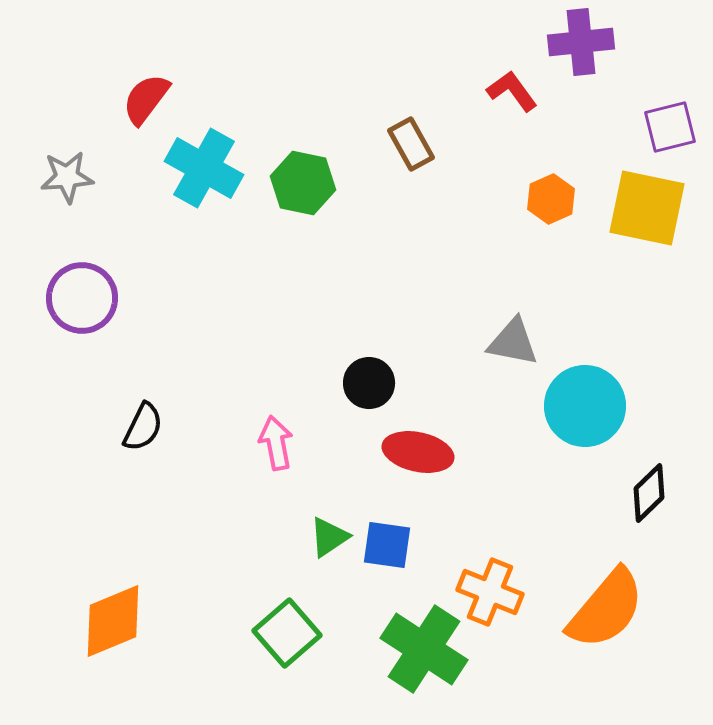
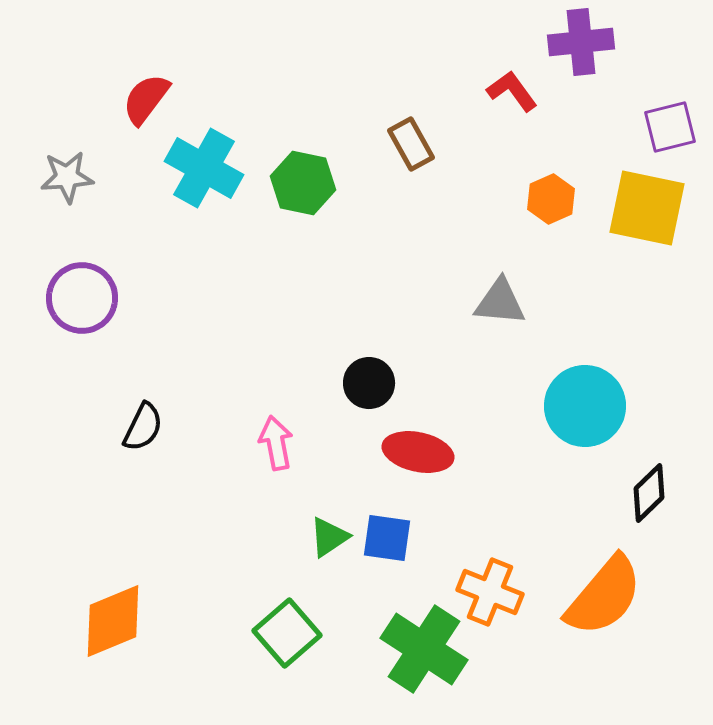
gray triangle: moved 13 px left, 40 px up; rotated 6 degrees counterclockwise
blue square: moved 7 px up
orange semicircle: moved 2 px left, 13 px up
